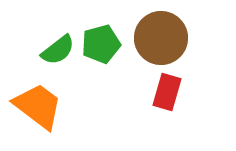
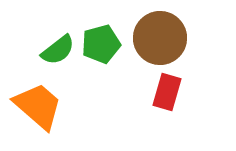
brown circle: moved 1 px left
orange trapezoid: rotated 4 degrees clockwise
